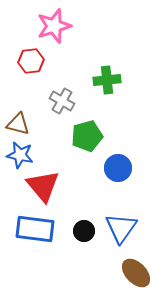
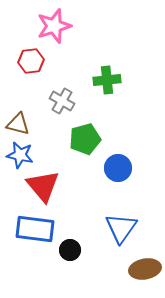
green pentagon: moved 2 px left, 3 px down
black circle: moved 14 px left, 19 px down
brown ellipse: moved 9 px right, 4 px up; rotated 56 degrees counterclockwise
